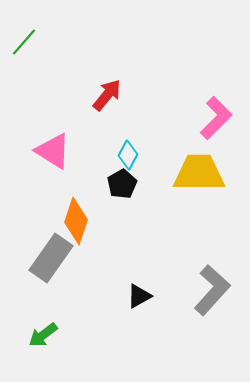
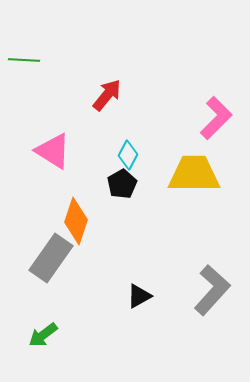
green line: moved 18 px down; rotated 52 degrees clockwise
yellow trapezoid: moved 5 px left, 1 px down
